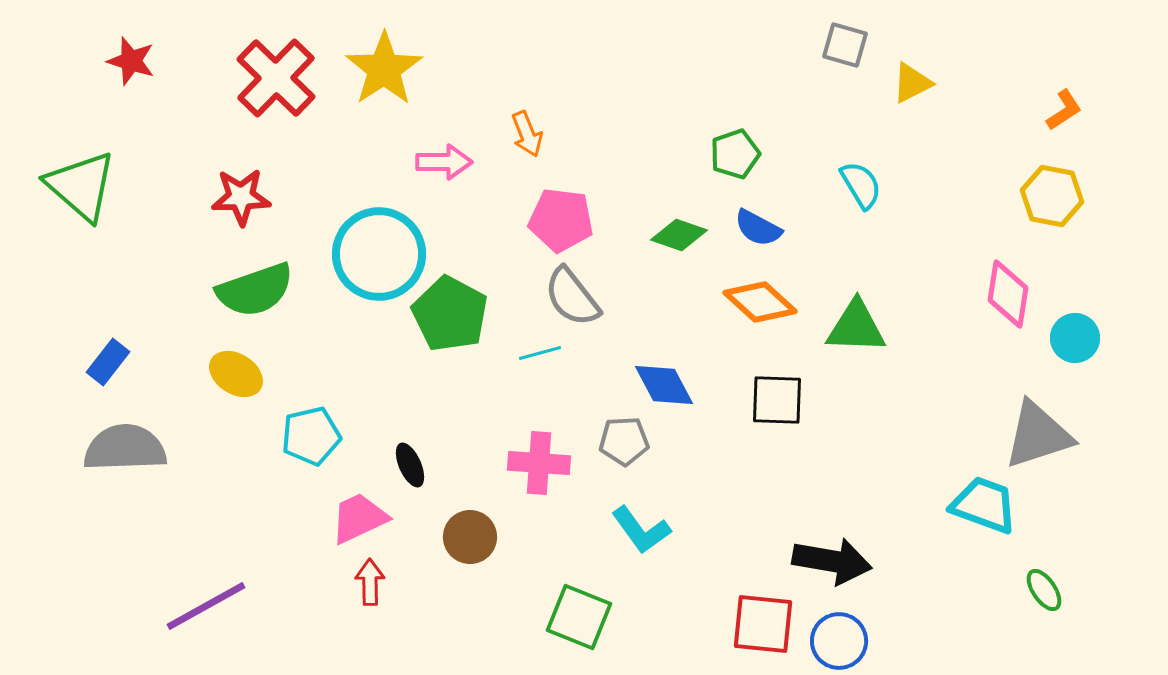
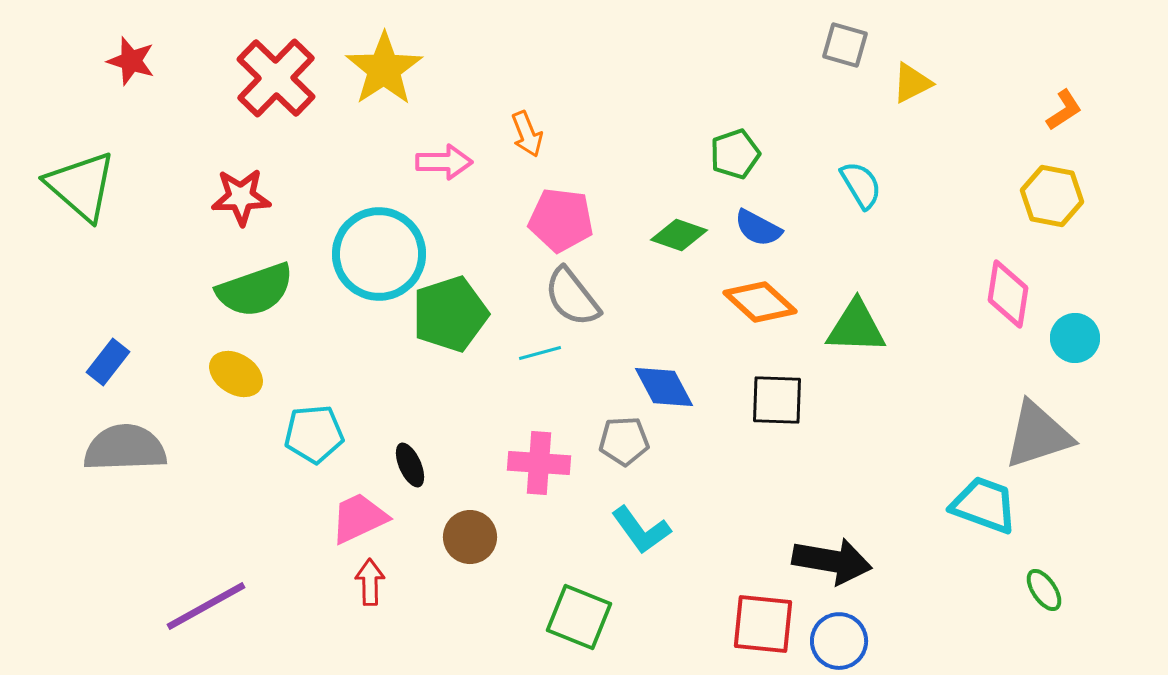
green pentagon at (450, 314): rotated 26 degrees clockwise
blue diamond at (664, 385): moved 2 px down
cyan pentagon at (311, 436): moved 3 px right, 2 px up; rotated 8 degrees clockwise
